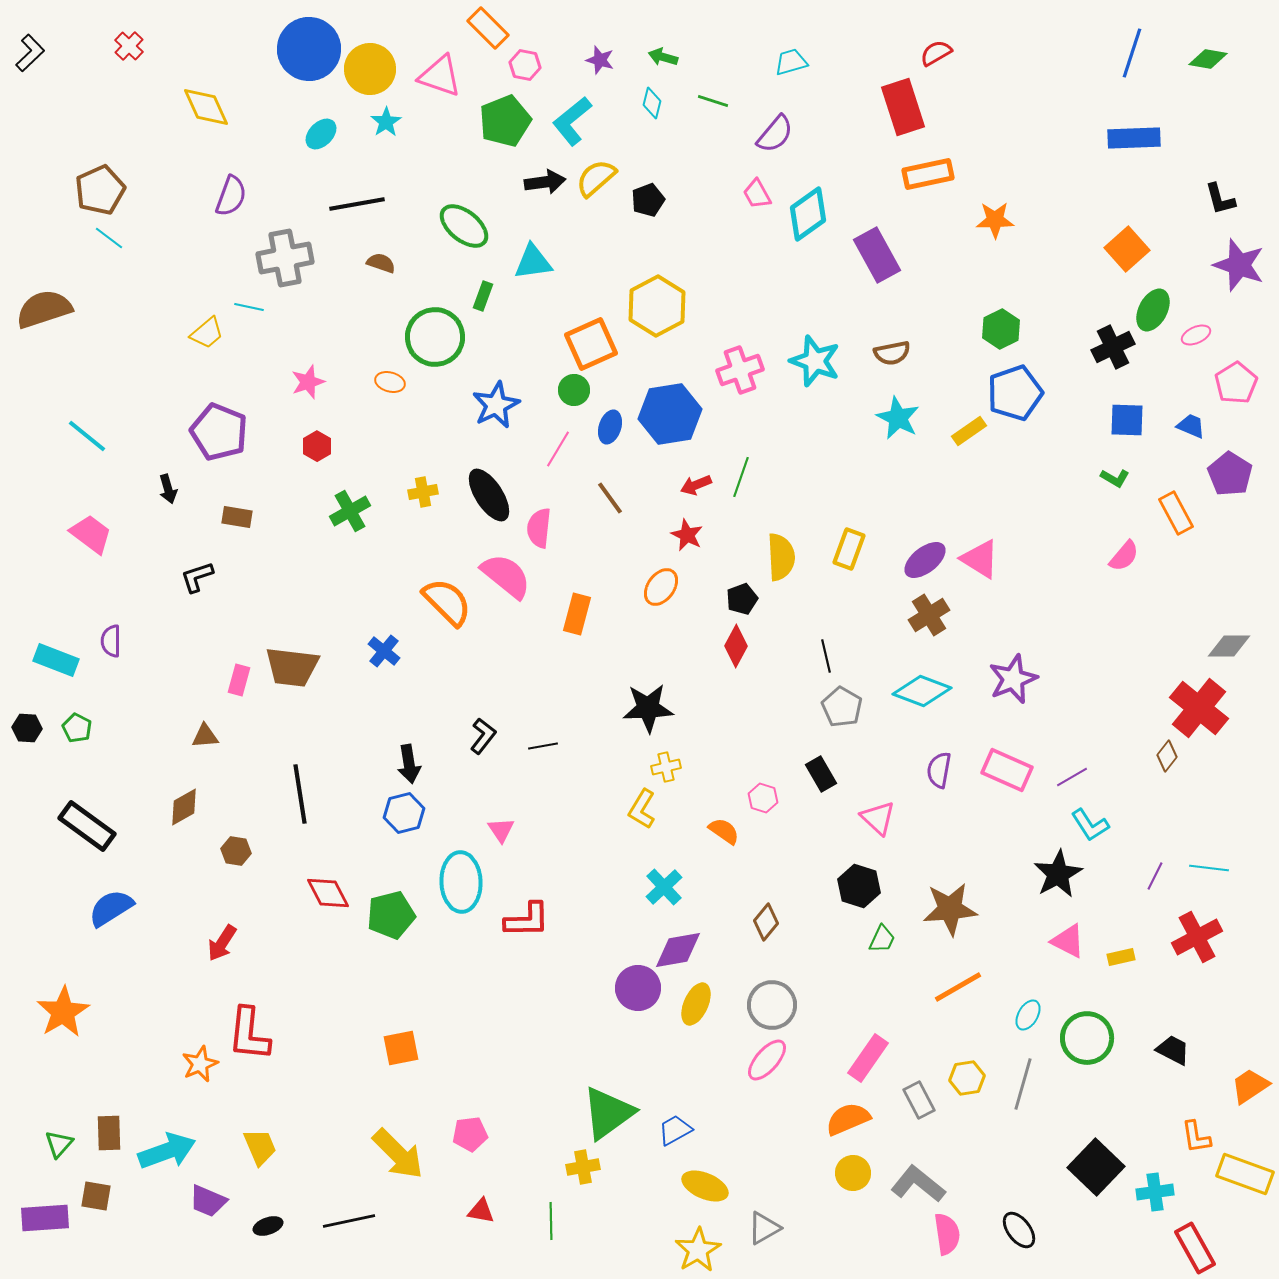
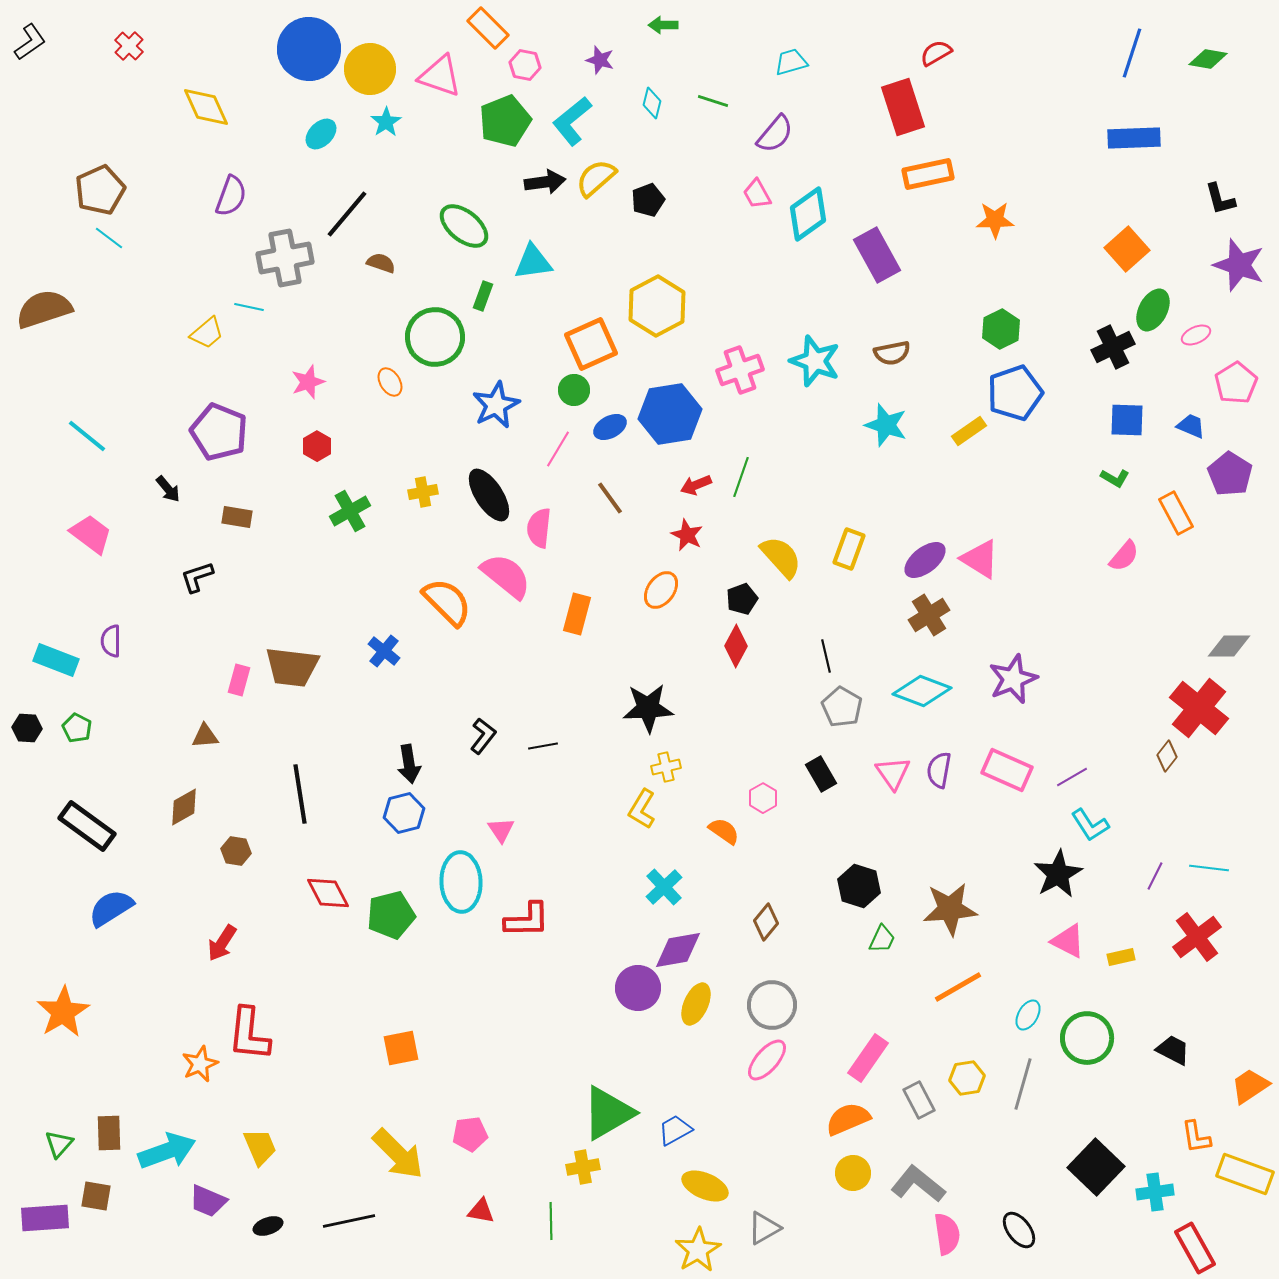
black L-shape at (30, 53): moved 11 px up; rotated 9 degrees clockwise
green arrow at (663, 57): moved 32 px up; rotated 16 degrees counterclockwise
black line at (357, 204): moved 10 px left, 10 px down; rotated 40 degrees counterclockwise
orange ellipse at (390, 382): rotated 44 degrees clockwise
cyan star at (898, 418): moved 12 px left, 7 px down; rotated 9 degrees counterclockwise
blue ellipse at (610, 427): rotated 44 degrees clockwise
black arrow at (168, 489): rotated 24 degrees counterclockwise
yellow semicircle at (781, 557): rotated 39 degrees counterclockwise
orange ellipse at (661, 587): moved 3 px down
pink hexagon at (763, 798): rotated 12 degrees clockwise
pink triangle at (878, 818): moved 15 px right, 45 px up; rotated 12 degrees clockwise
red cross at (1197, 937): rotated 9 degrees counterclockwise
green triangle at (608, 1113): rotated 6 degrees clockwise
